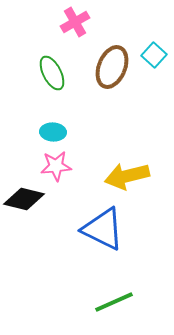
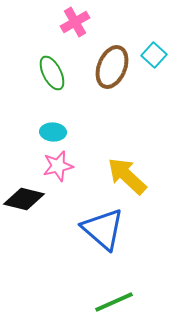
pink star: moved 2 px right; rotated 8 degrees counterclockwise
yellow arrow: rotated 57 degrees clockwise
blue triangle: rotated 15 degrees clockwise
